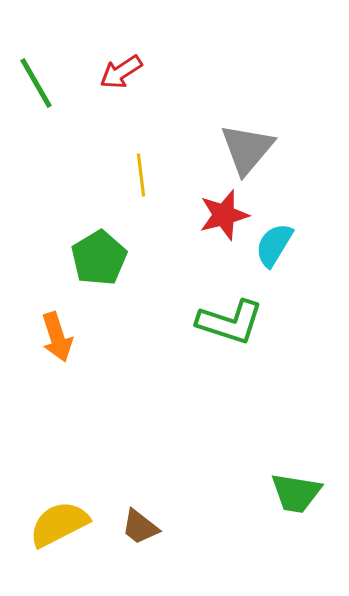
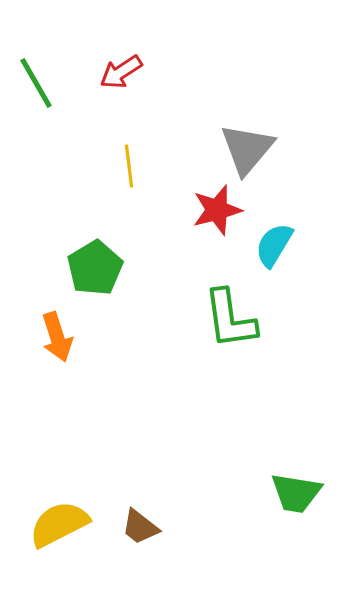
yellow line: moved 12 px left, 9 px up
red star: moved 7 px left, 5 px up
green pentagon: moved 4 px left, 10 px down
green L-shape: moved 3 px up; rotated 64 degrees clockwise
